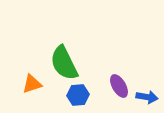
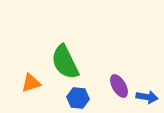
green semicircle: moved 1 px right, 1 px up
orange triangle: moved 1 px left, 1 px up
blue hexagon: moved 3 px down; rotated 10 degrees clockwise
